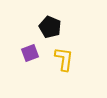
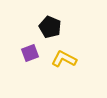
yellow L-shape: rotated 70 degrees counterclockwise
